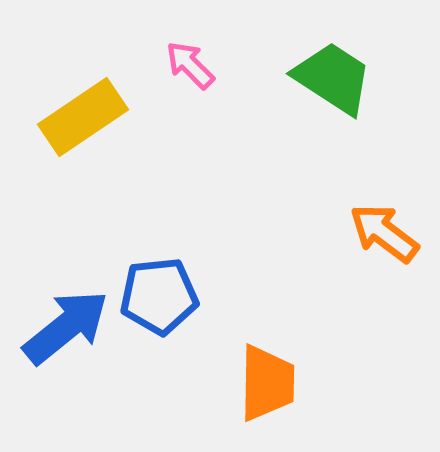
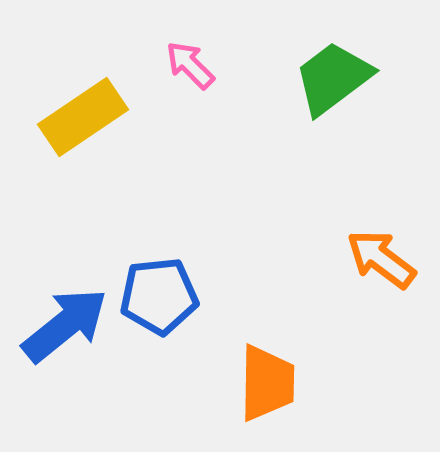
green trapezoid: rotated 70 degrees counterclockwise
orange arrow: moved 3 px left, 26 px down
blue arrow: moved 1 px left, 2 px up
